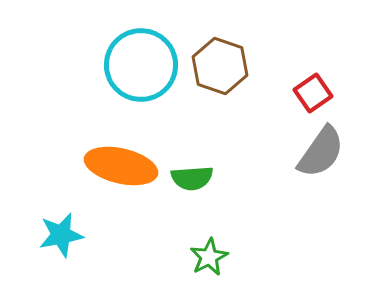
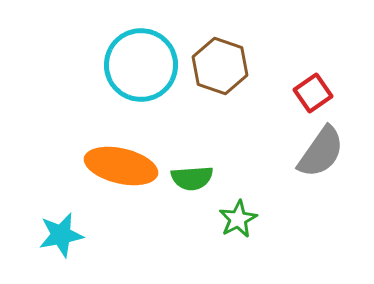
green star: moved 29 px right, 38 px up
